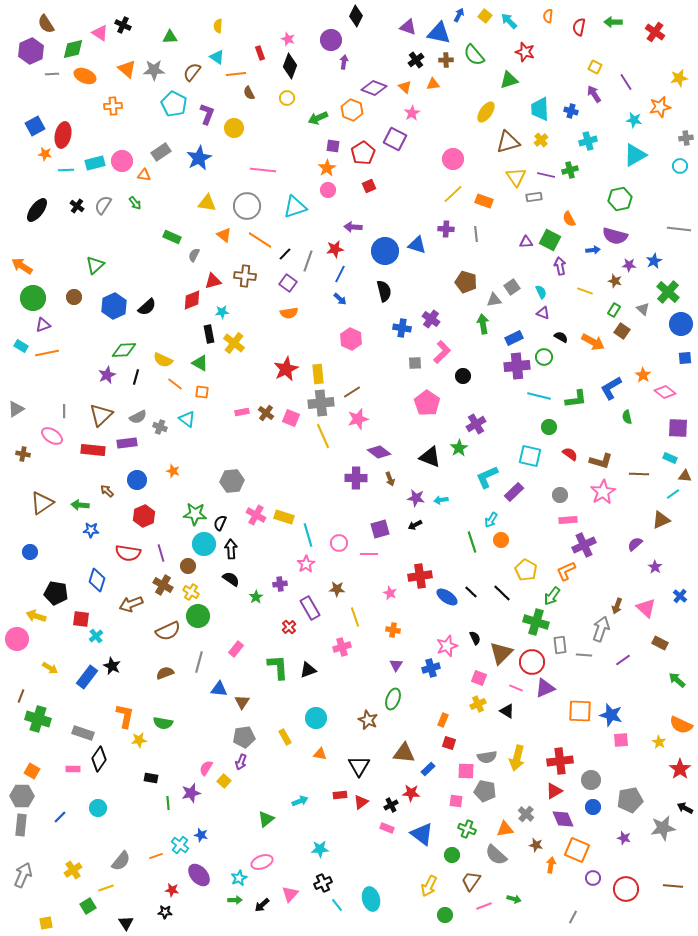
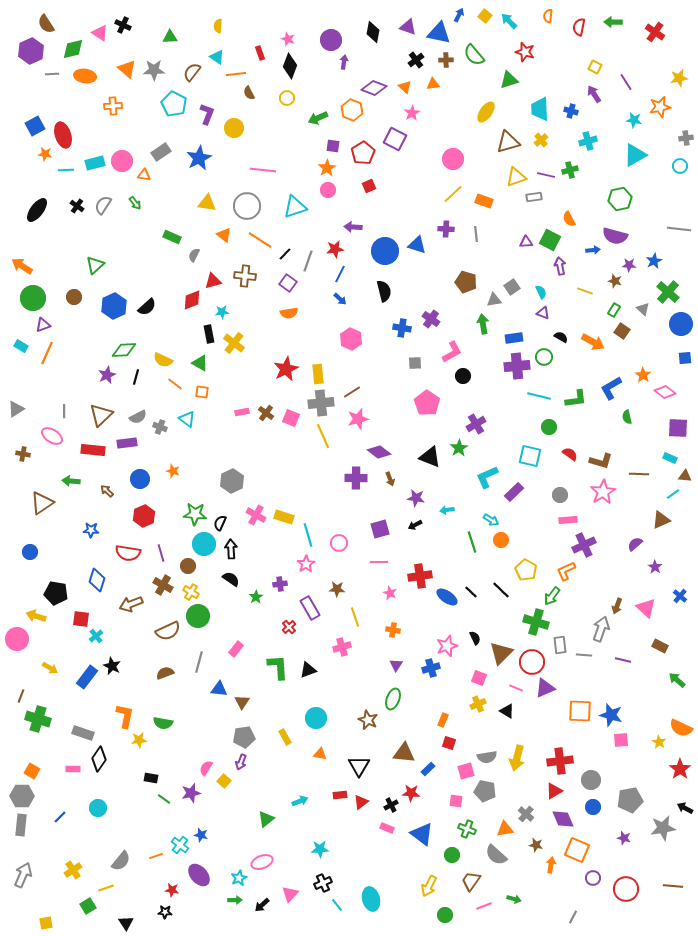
black diamond at (356, 16): moved 17 px right, 16 px down; rotated 15 degrees counterclockwise
orange ellipse at (85, 76): rotated 15 degrees counterclockwise
red ellipse at (63, 135): rotated 30 degrees counterclockwise
yellow triangle at (516, 177): rotated 45 degrees clockwise
blue rectangle at (514, 338): rotated 18 degrees clockwise
pink L-shape at (442, 352): moved 10 px right; rotated 15 degrees clockwise
orange line at (47, 353): rotated 55 degrees counterclockwise
blue circle at (137, 480): moved 3 px right, 1 px up
gray hexagon at (232, 481): rotated 20 degrees counterclockwise
cyan arrow at (441, 500): moved 6 px right, 10 px down
green arrow at (80, 505): moved 9 px left, 24 px up
cyan arrow at (491, 520): rotated 91 degrees counterclockwise
pink line at (369, 554): moved 10 px right, 8 px down
black line at (502, 593): moved 1 px left, 3 px up
brown rectangle at (660, 643): moved 3 px down
purple line at (623, 660): rotated 49 degrees clockwise
orange semicircle at (681, 725): moved 3 px down
pink square at (466, 771): rotated 18 degrees counterclockwise
green line at (168, 803): moved 4 px left, 4 px up; rotated 48 degrees counterclockwise
